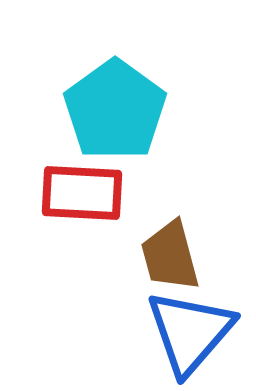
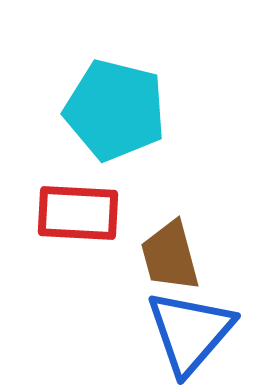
cyan pentagon: rotated 22 degrees counterclockwise
red rectangle: moved 4 px left, 20 px down
